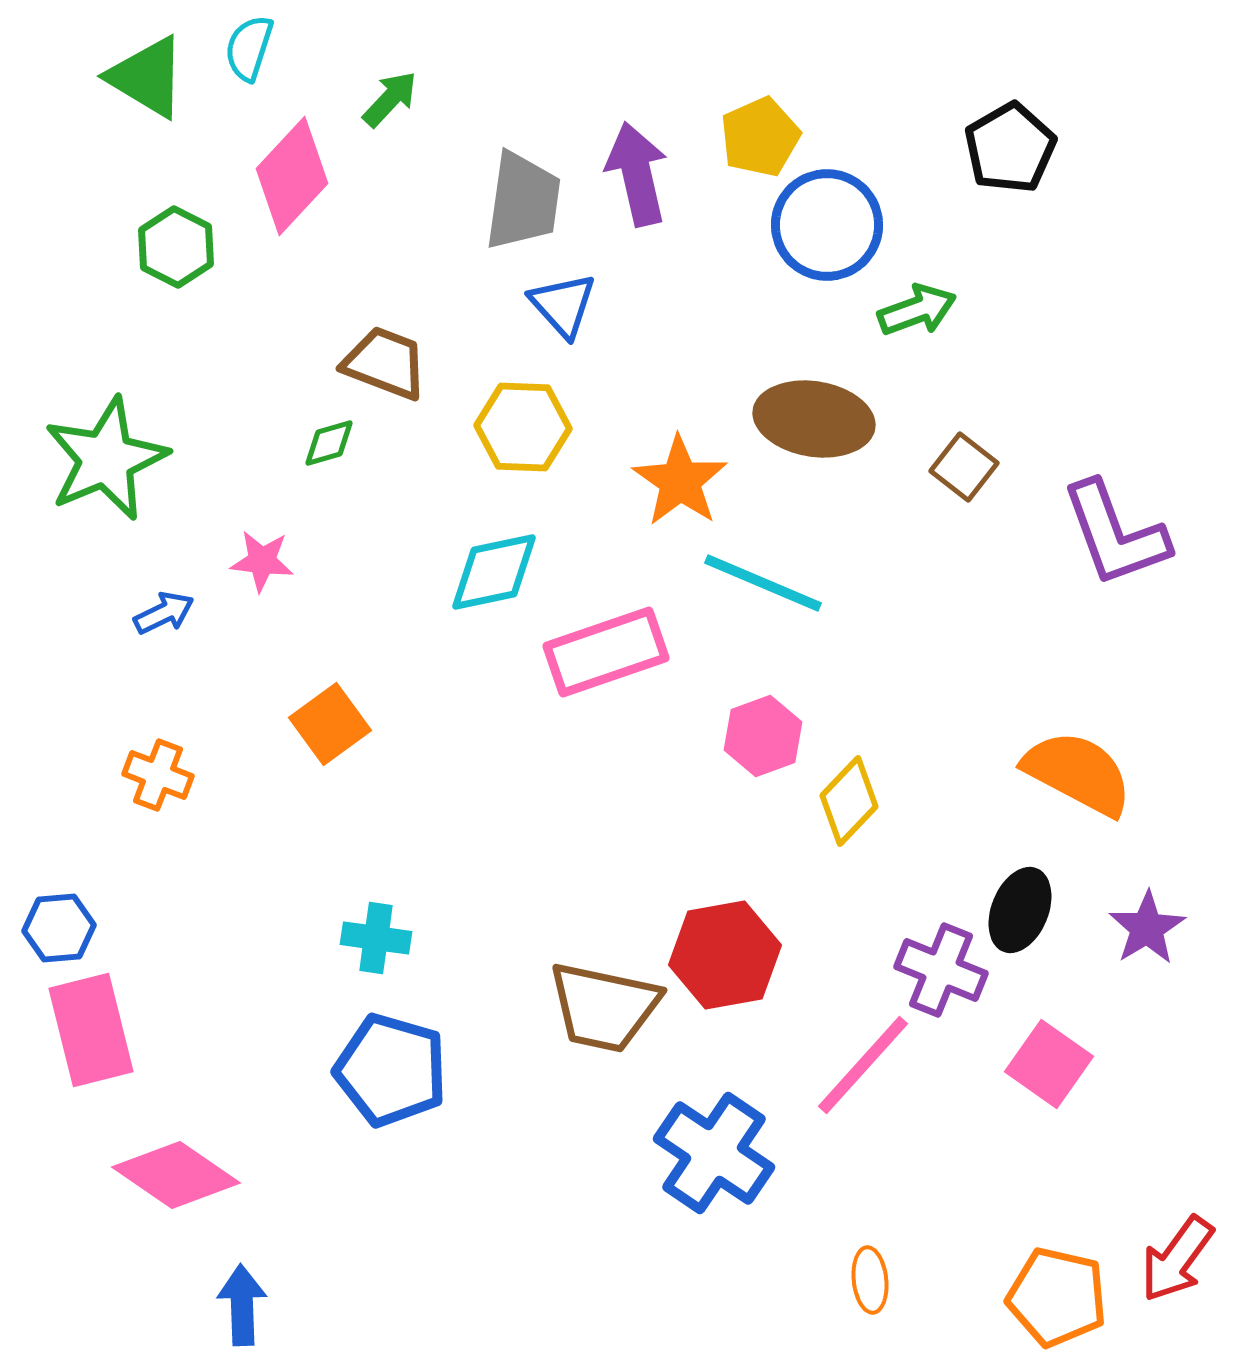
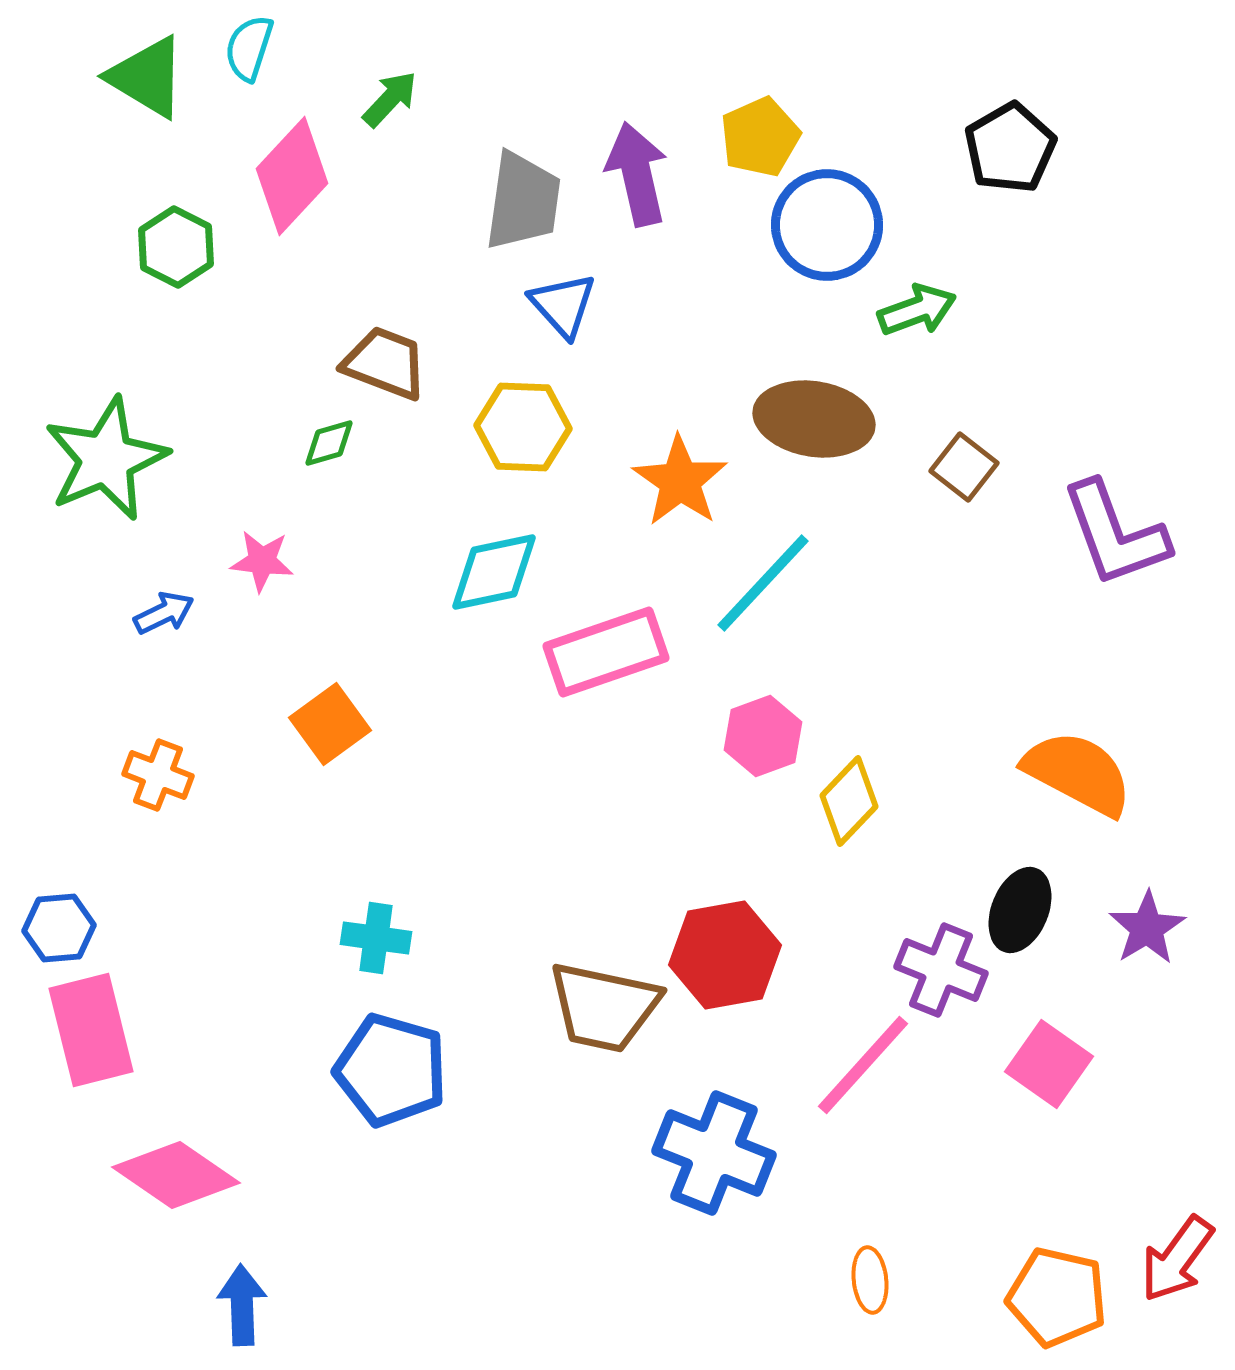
cyan line at (763, 583): rotated 70 degrees counterclockwise
blue cross at (714, 1153): rotated 12 degrees counterclockwise
